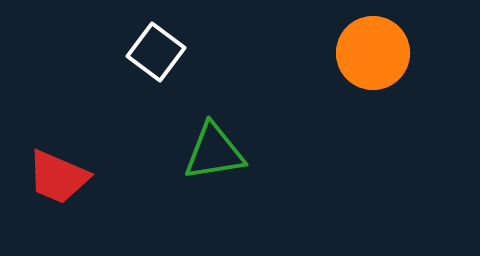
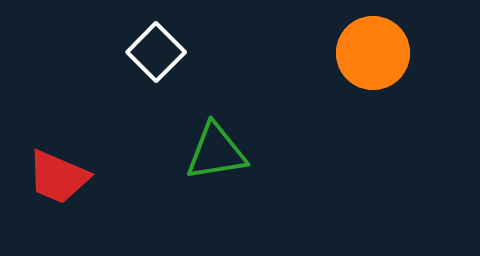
white square: rotated 8 degrees clockwise
green triangle: moved 2 px right
